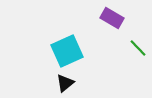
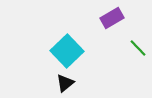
purple rectangle: rotated 60 degrees counterclockwise
cyan square: rotated 20 degrees counterclockwise
